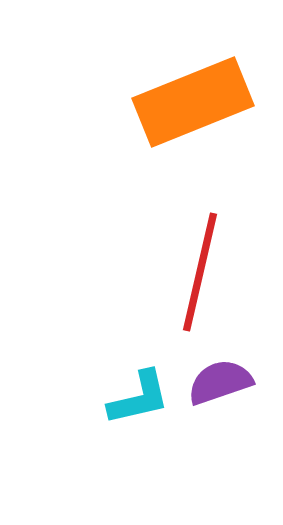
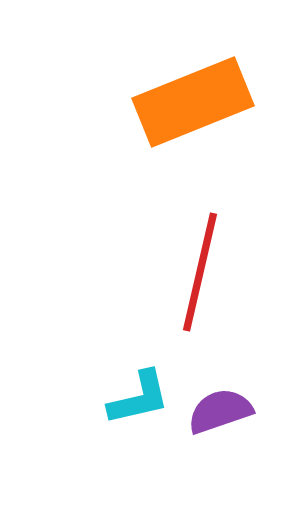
purple semicircle: moved 29 px down
